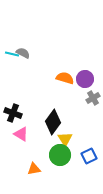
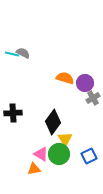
purple circle: moved 4 px down
black cross: rotated 24 degrees counterclockwise
pink triangle: moved 20 px right, 20 px down
green circle: moved 1 px left, 1 px up
